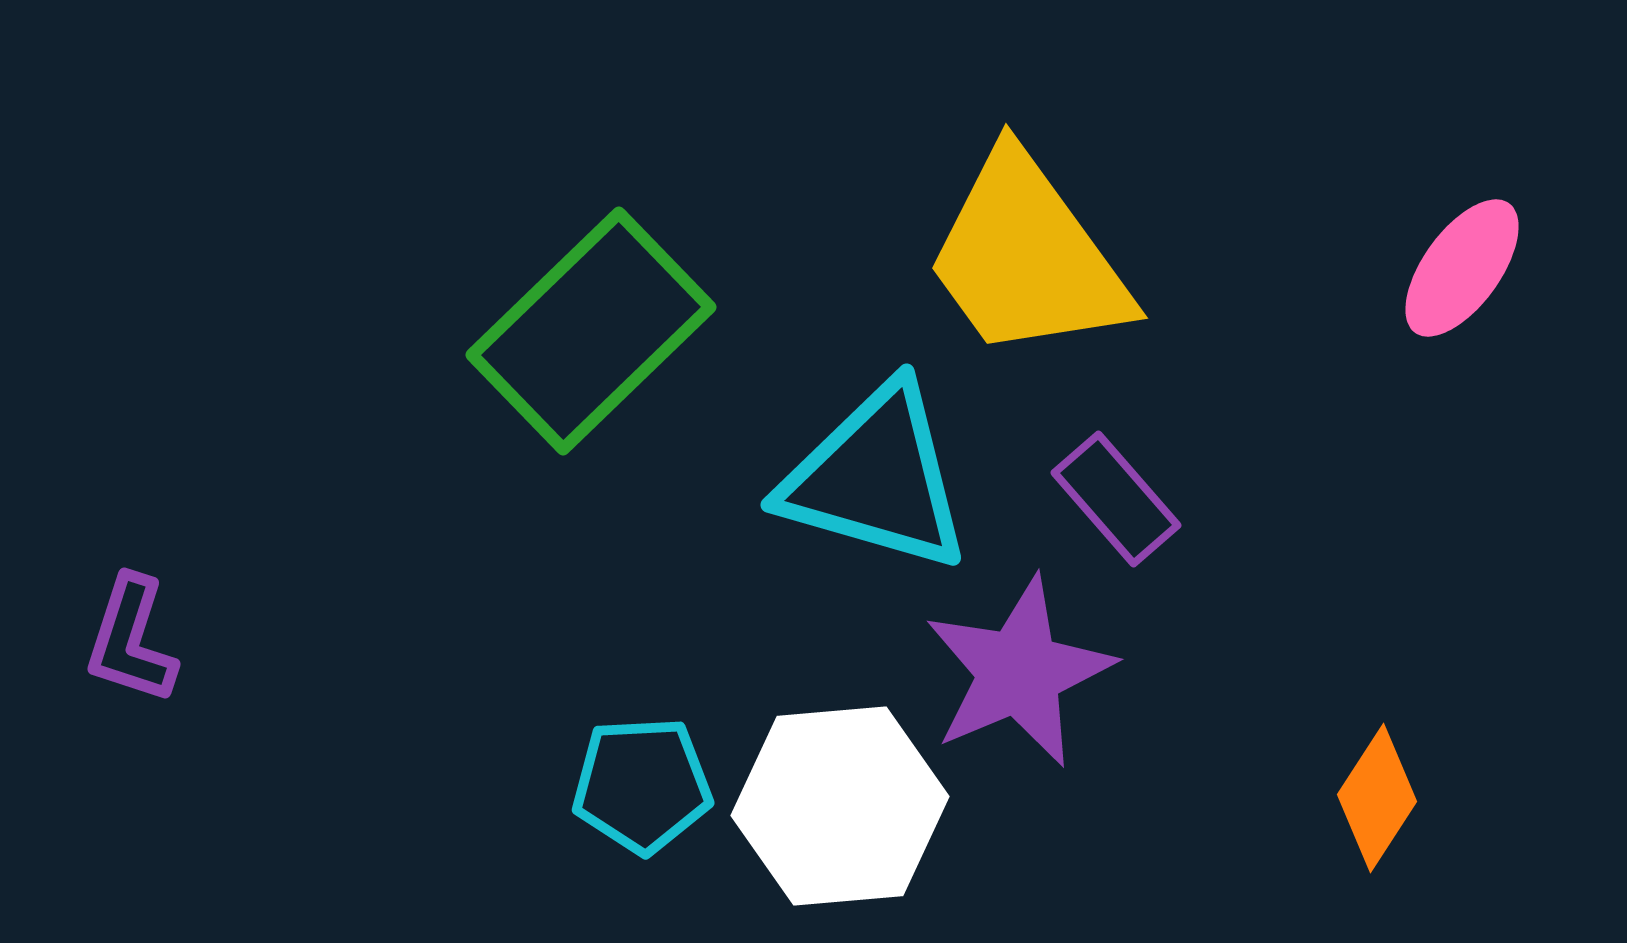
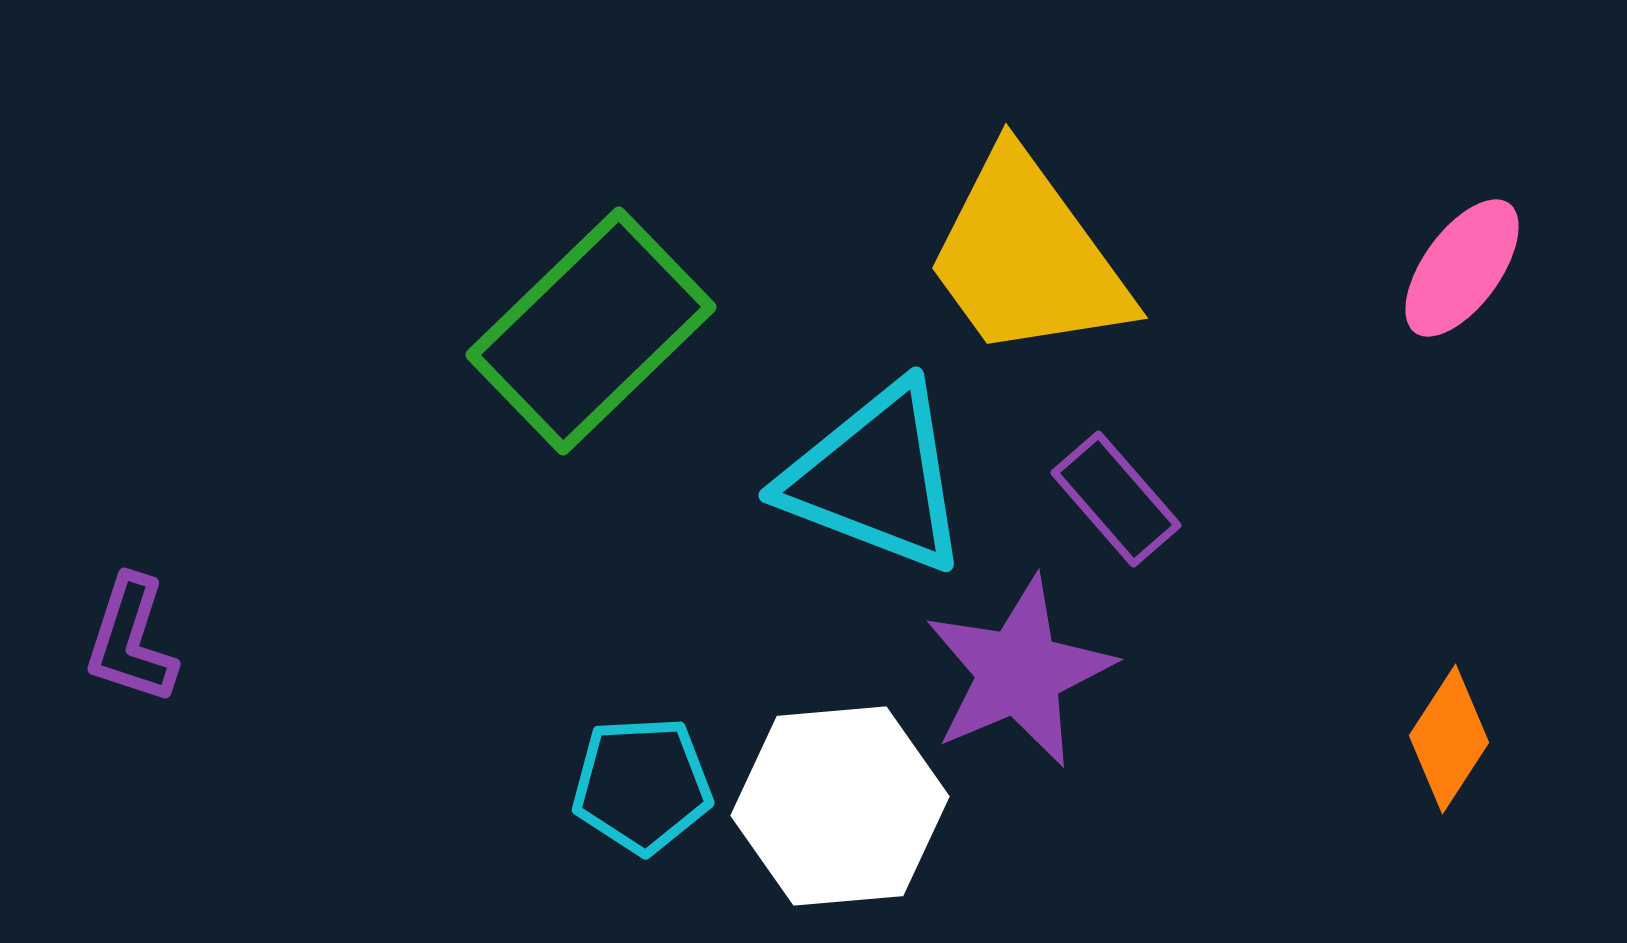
cyan triangle: rotated 5 degrees clockwise
orange diamond: moved 72 px right, 59 px up
